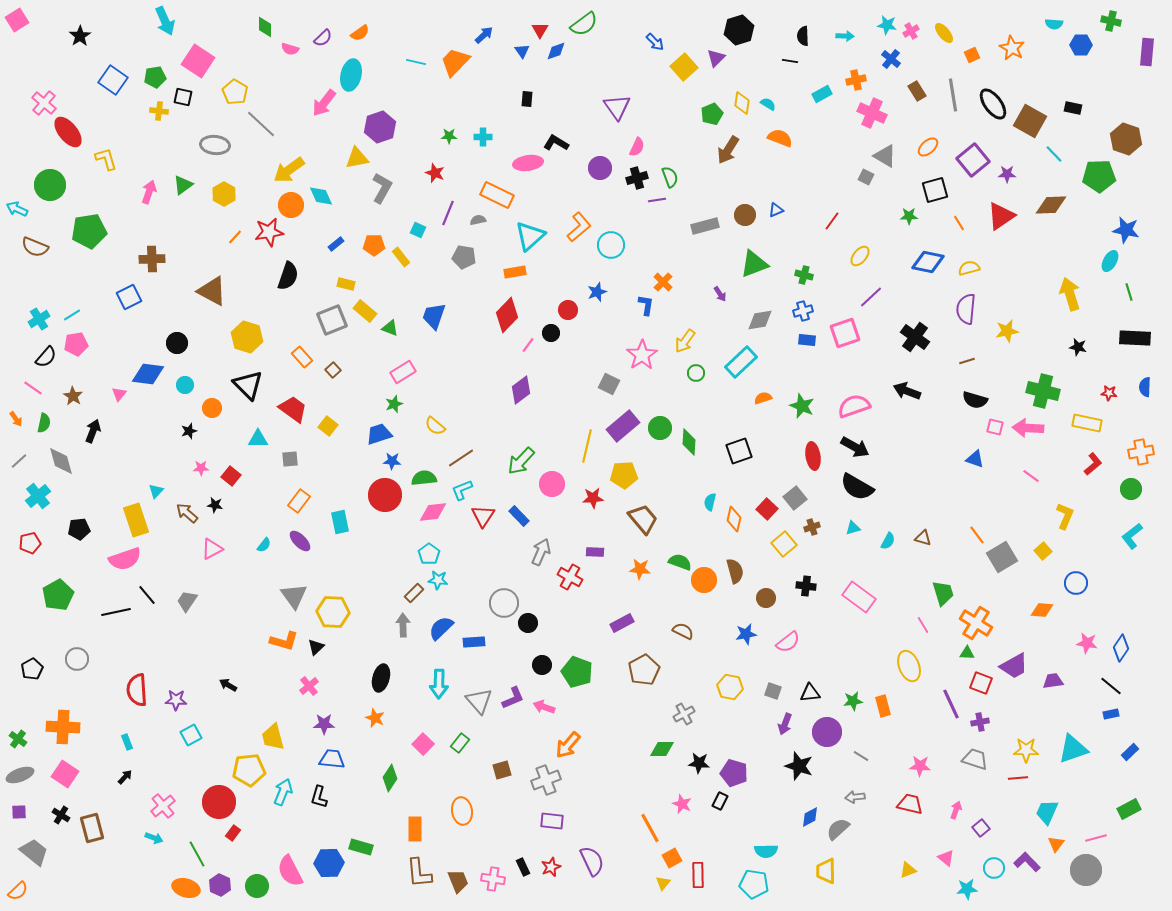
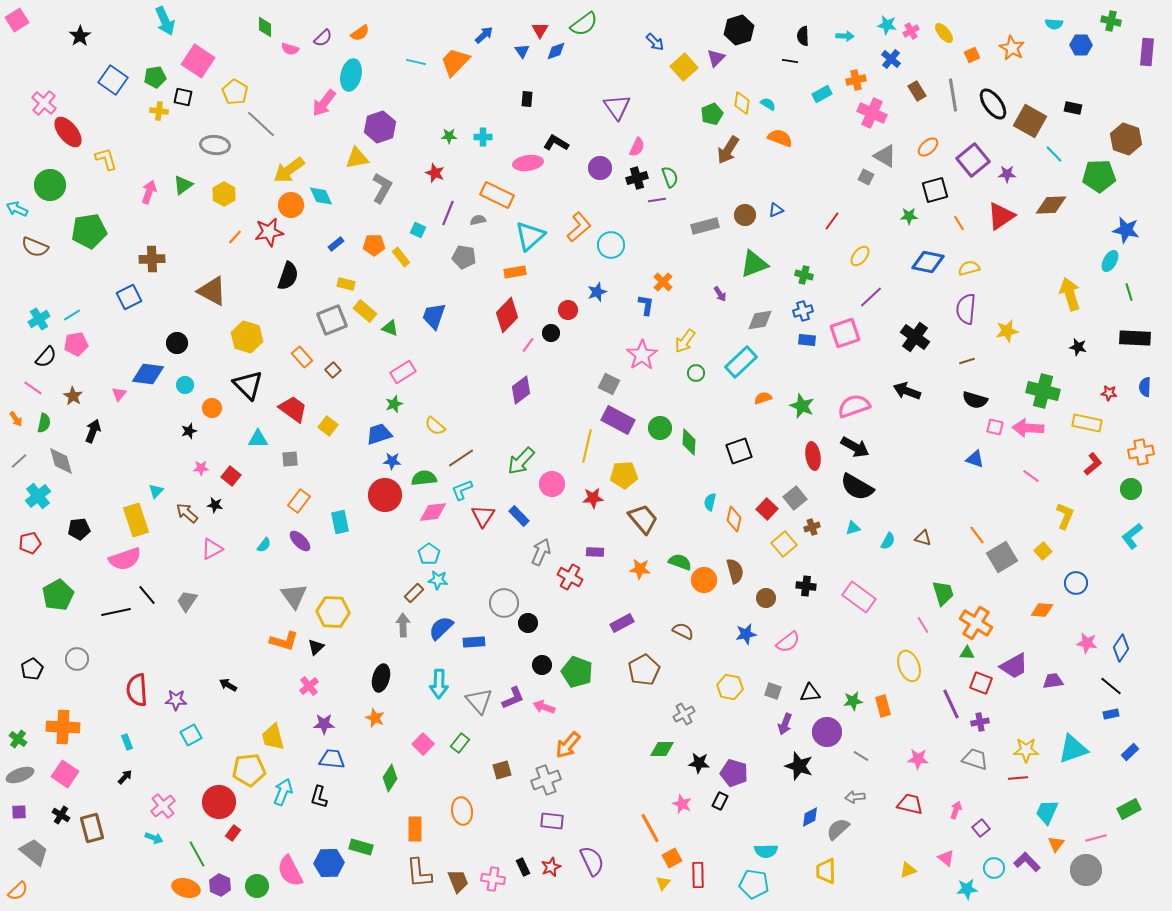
purple rectangle at (623, 426): moved 5 px left, 6 px up; rotated 68 degrees clockwise
pink star at (920, 766): moved 2 px left, 7 px up
